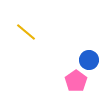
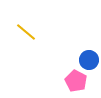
pink pentagon: rotated 10 degrees counterclockwise
